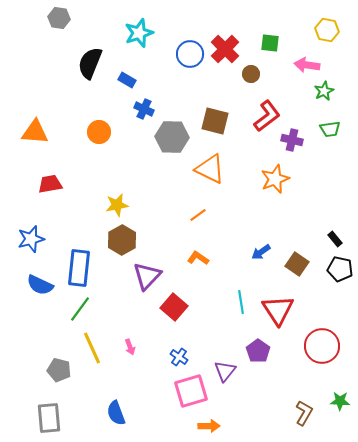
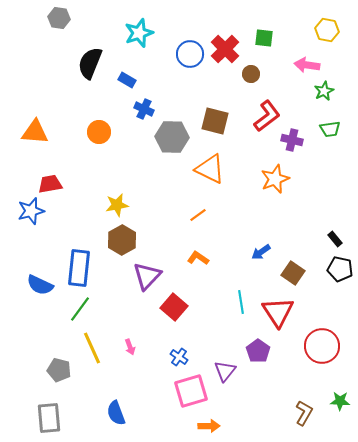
green square at (270, 43): moved 6 px left, 5 px up
blue star at (31, 239): moved 28 px up
brown square at (297, 264): moved 4 px left, 9 px down
red triangle at (278, 310): moved 2 px down
